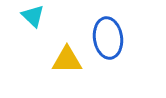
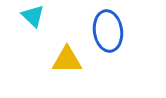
blue ellipse: moved 7 px up
